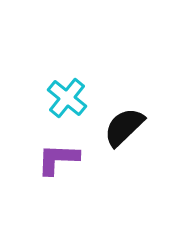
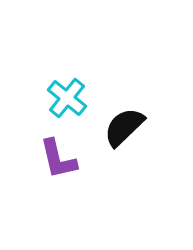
purple L-shape: rotated 105 degrees counterclockwise
